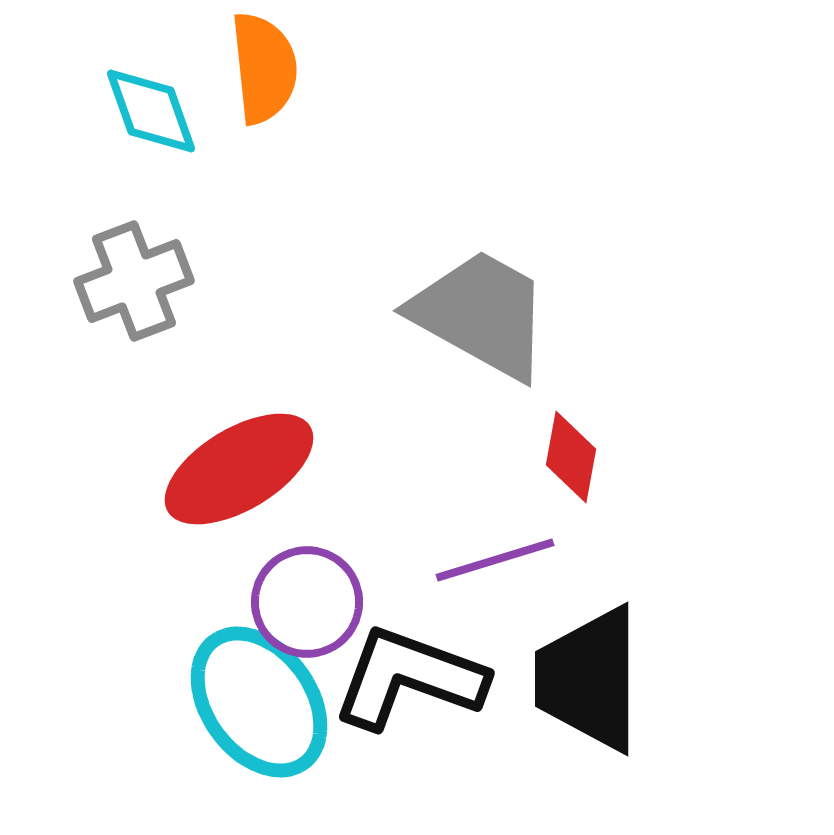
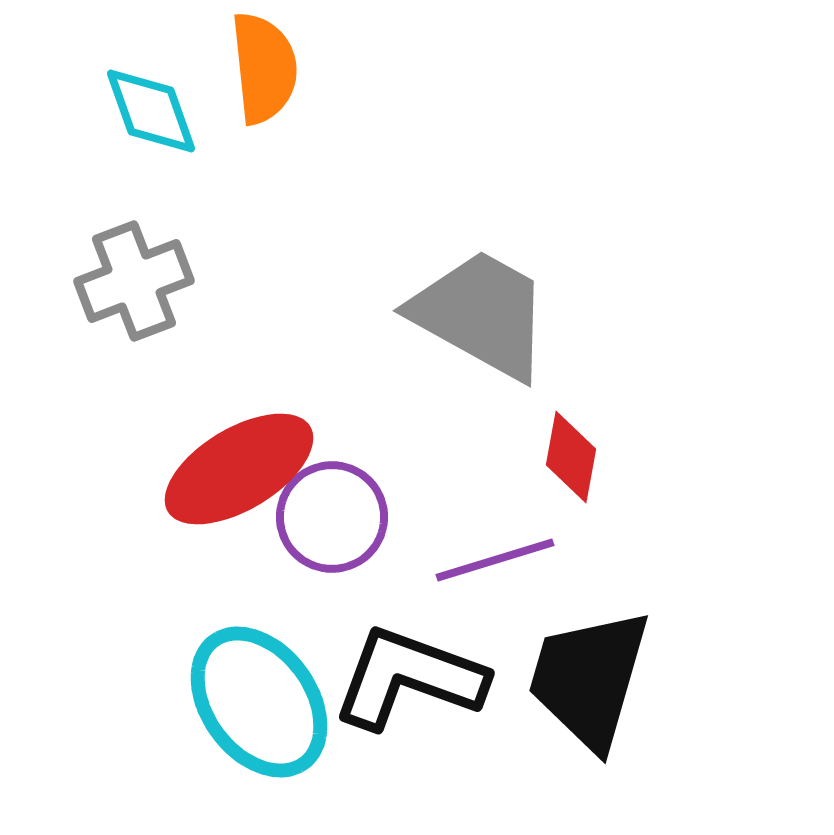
purple circle: moved 25 px right, 85 px up
black trapezoid: rotated 16 degrees clockwise
